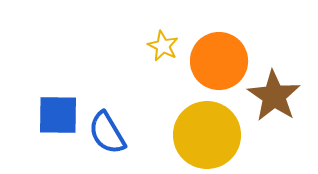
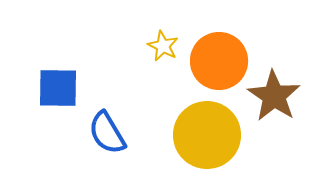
blue square: moved 27 px up
